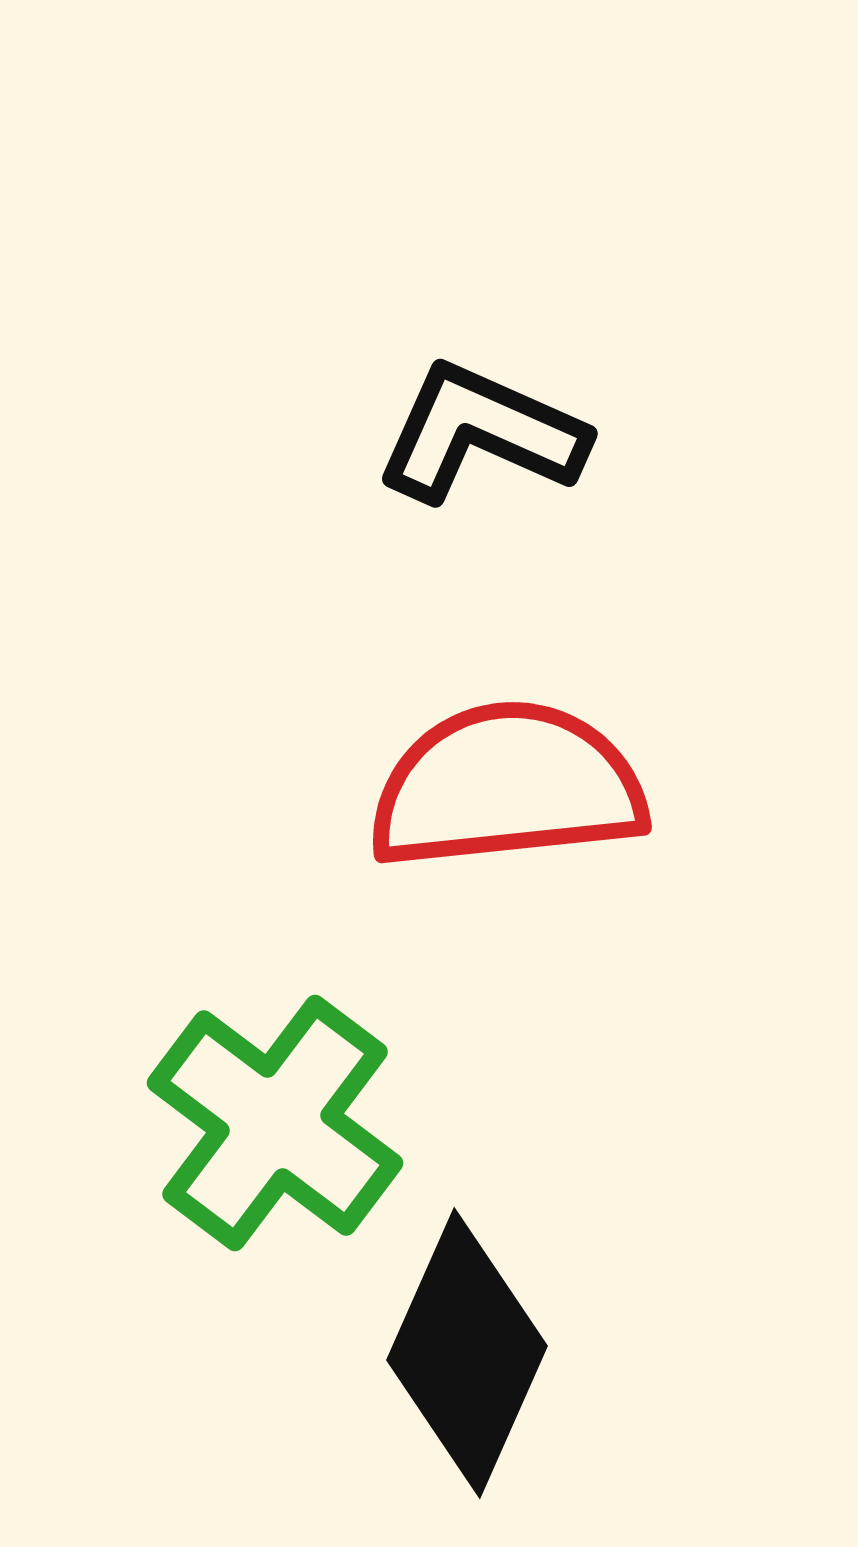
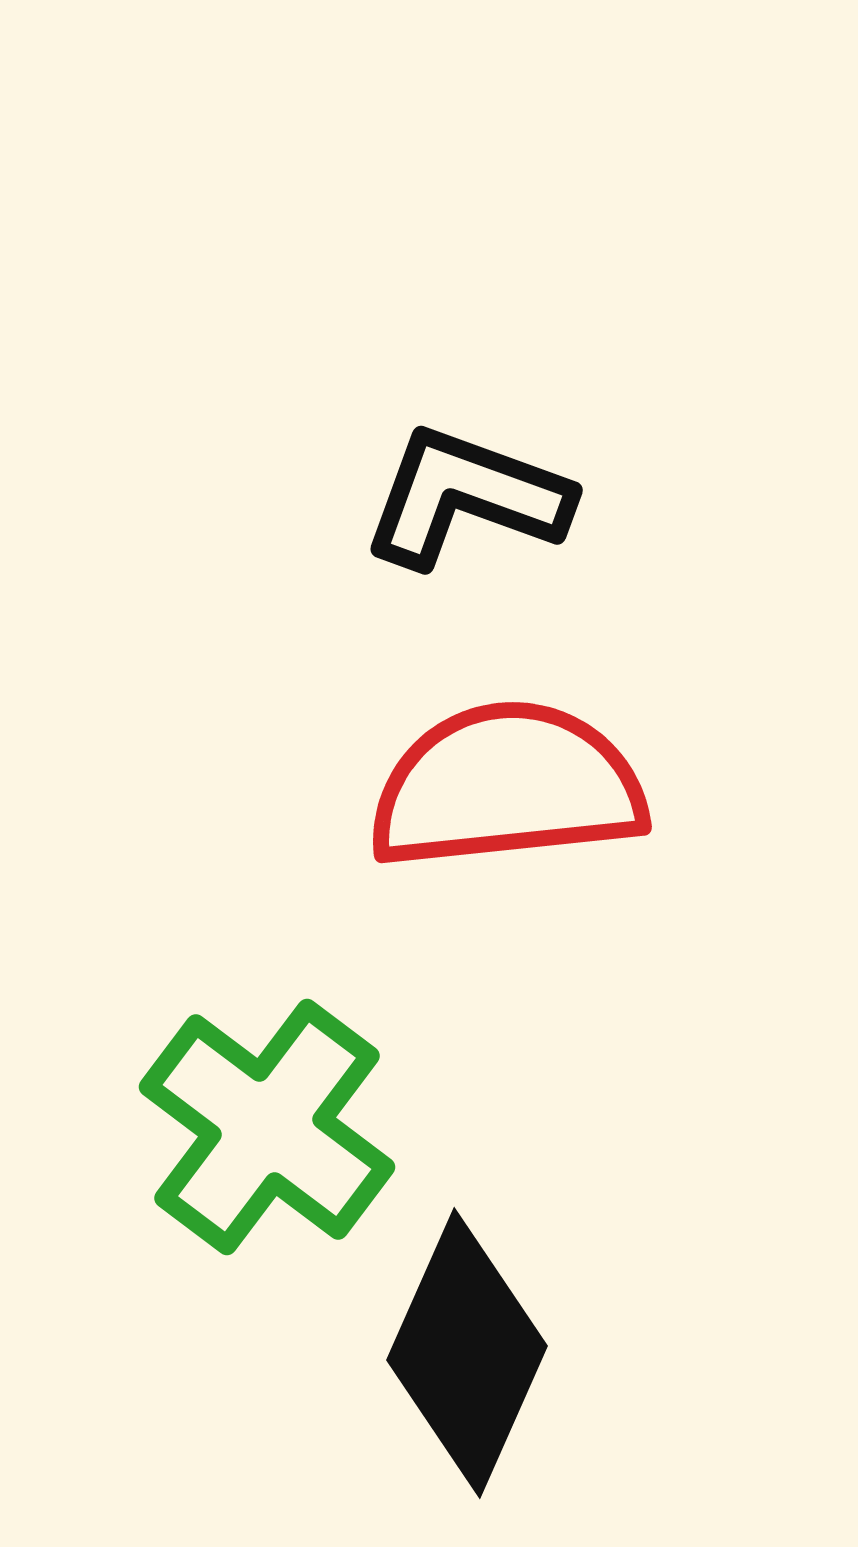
black L-shape: moved 15 px left, 64 px down; rotated 4 degrees counterclockwise
green cross: moved 8 px left, 4 px down
